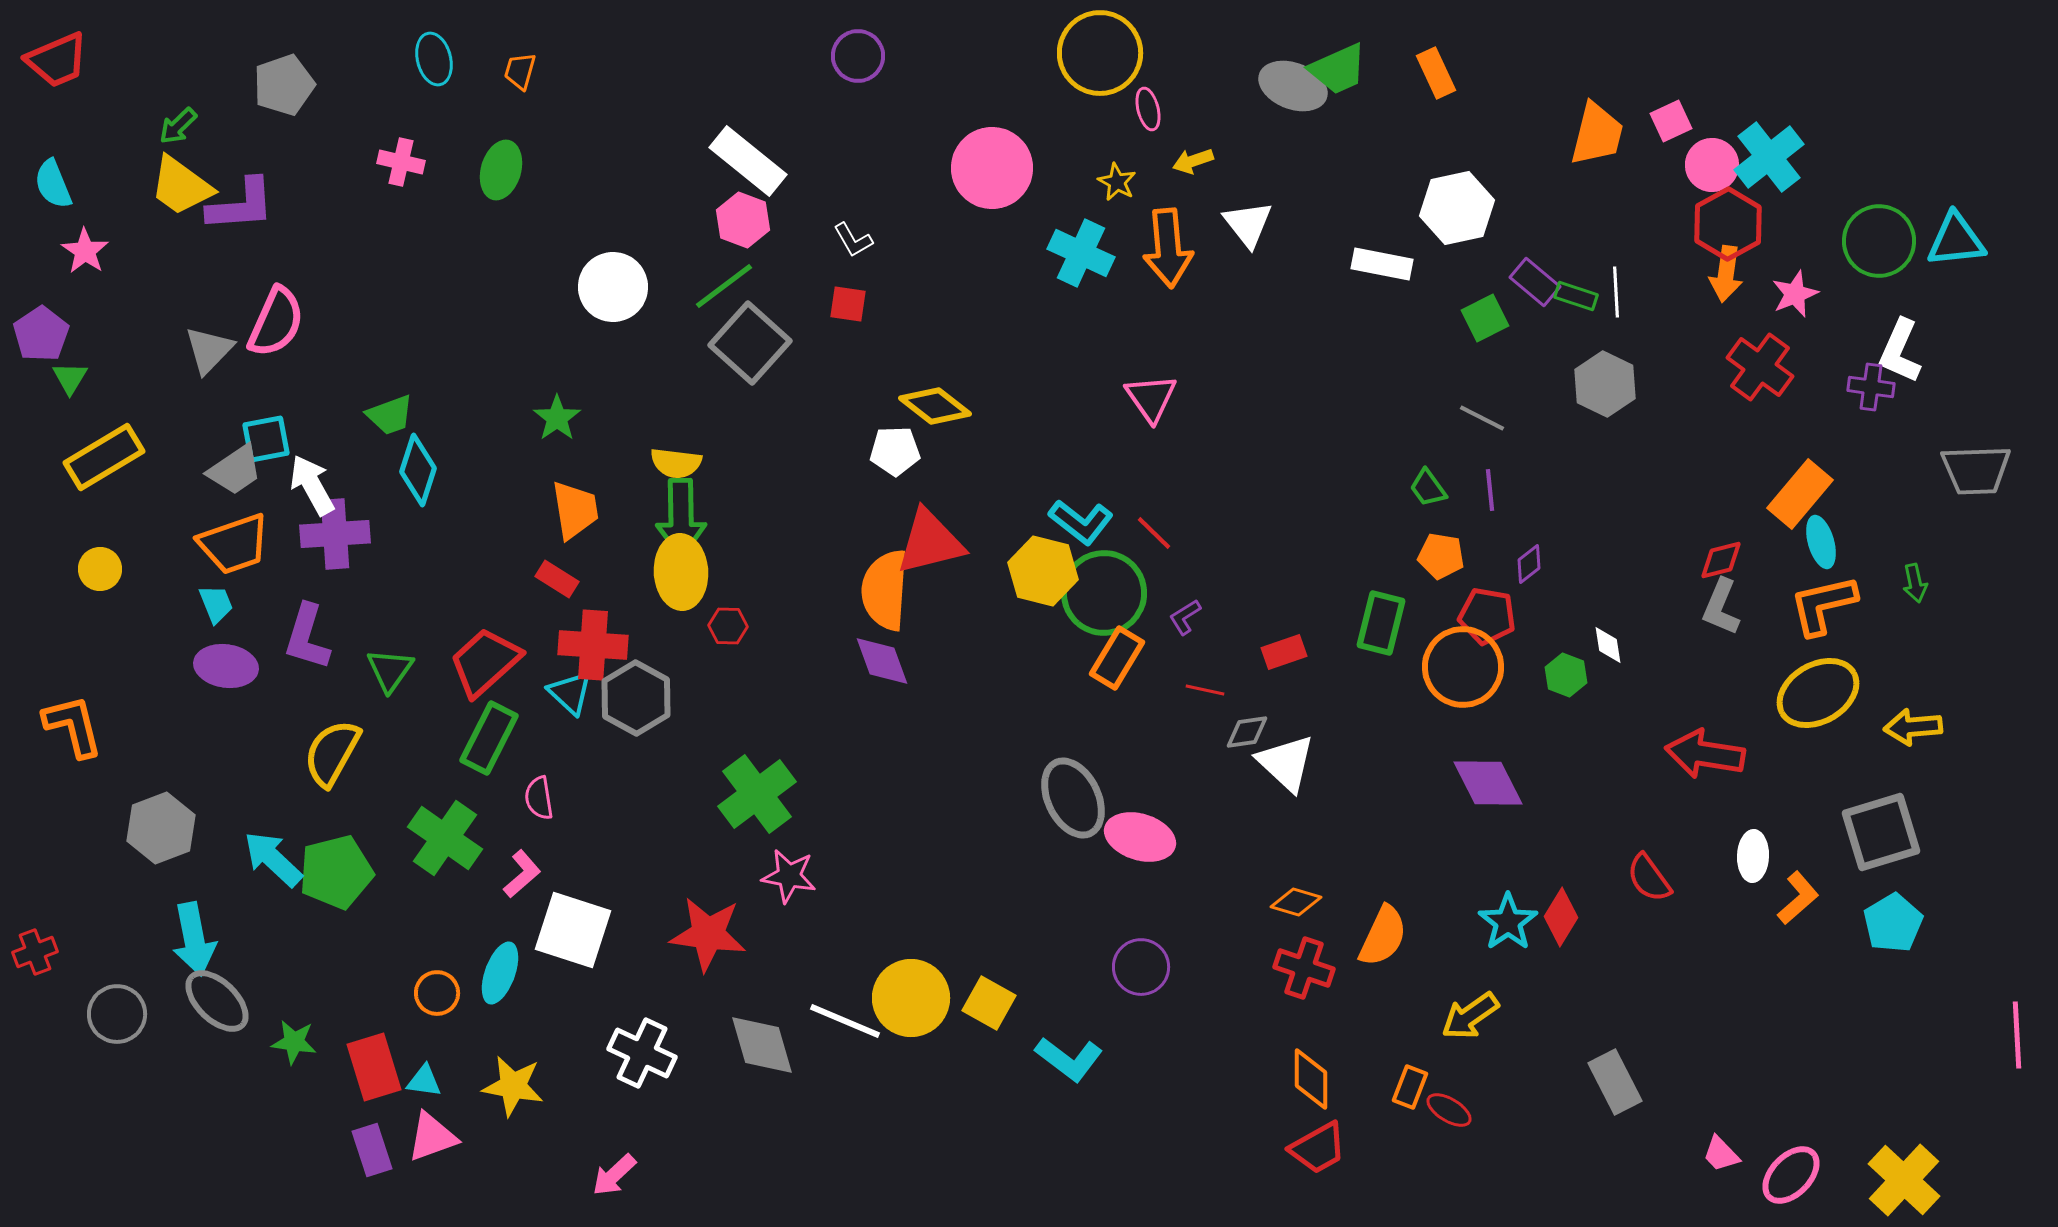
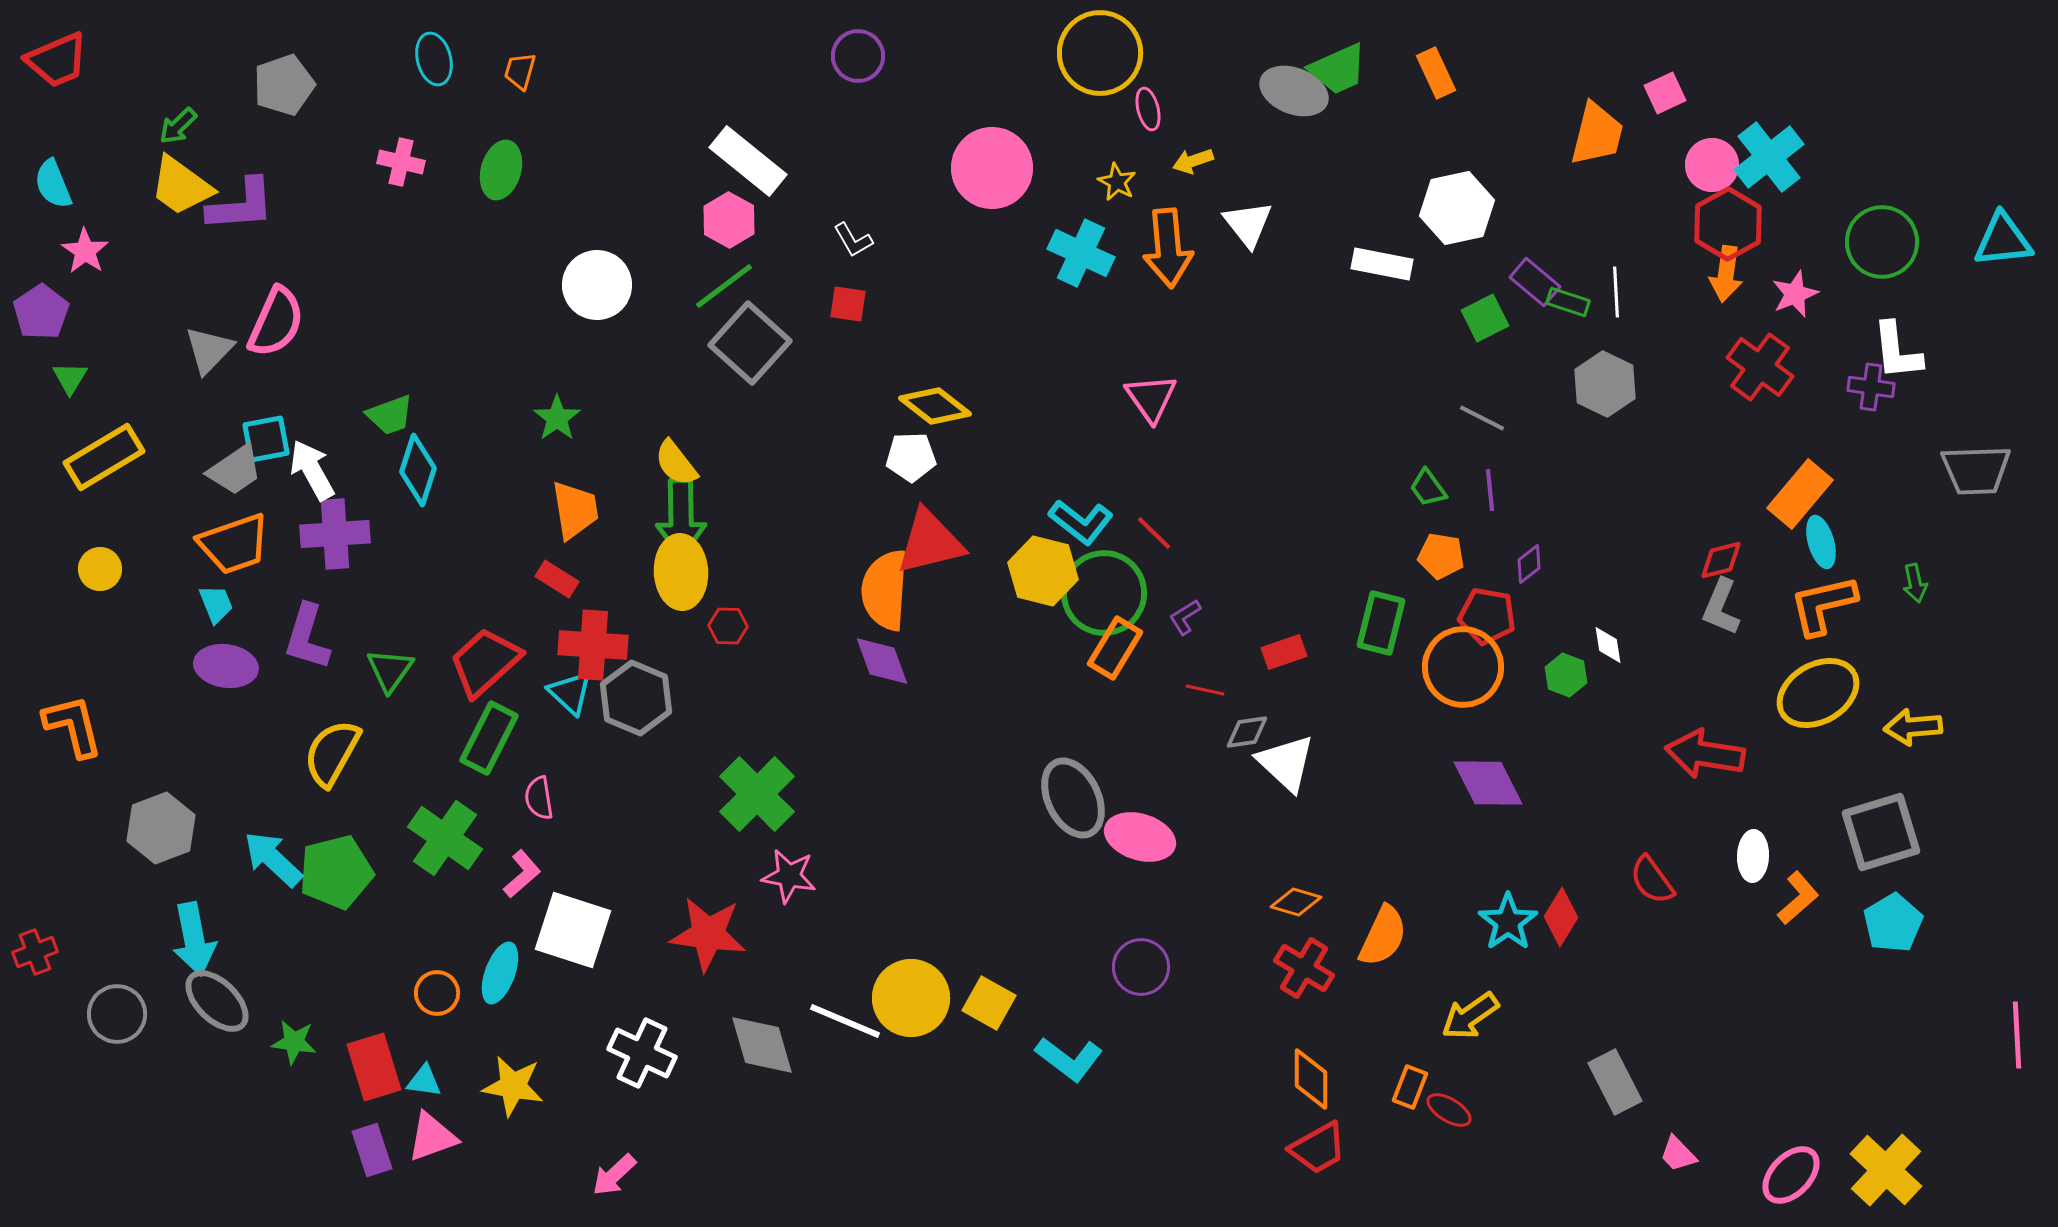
gray ellipse at (1293, 86): moved 1 px right, 5 px down
pink square at (1671, 121): moved 6 px left, 28 px up
pink hexagon at (743, 220): moved 14 px left; rotated 8 degrees clockwise
cyan triangle at (1956, 240): moved 47 px right
green circle at (1879, 241): moved 3 px right, 1 px down
white circle at (613, 287): moved 16 px left, 2 px up
green rectangle at (1576, 296): moved 8 px left, 6 px down
purple pentagon at (41, 334): moved 22 px up
white L-shape at (1900, 351): moved 3 px left; rotated 30 degrees counterclockwise
white pentagon at (895, 451): moved 16 px right, 6 px down
yellow semicircle at (676, 463): rotated 45 degrees clockwise
white arrow at (312, 485): moved 15 px up
orange rectangle at (1117, 658): moved 2 px left, 10 px up
gray hexagon at (636, 698): rotated 6 degrees counterclockwise
green cross at (757, 794): rotated 8 degrees counterclockwise
red semicircle at (1649, 878): moved 3 px right, 2 px down
red cross at (1304, 968): rotated 12 degrees clockwise
pink trapezoid at (1721, 1154): moved 43 px left
yellow cross at (1904, 1180): moved 18 px left, 10 px up
